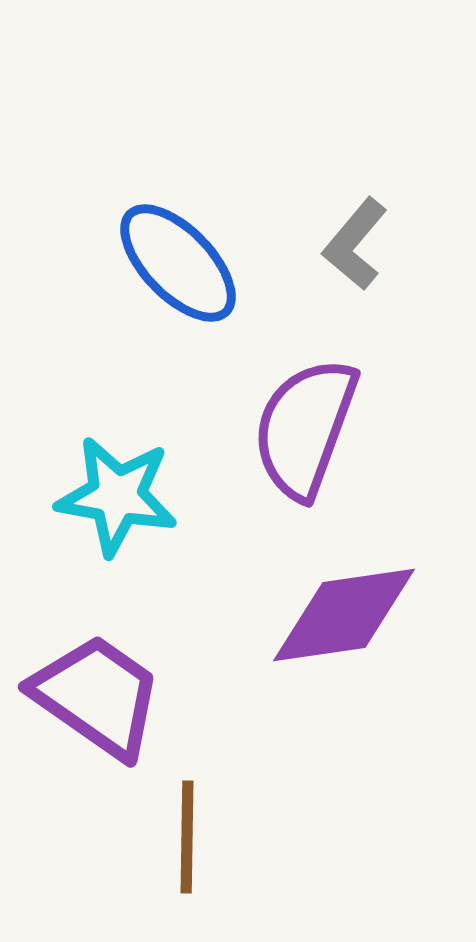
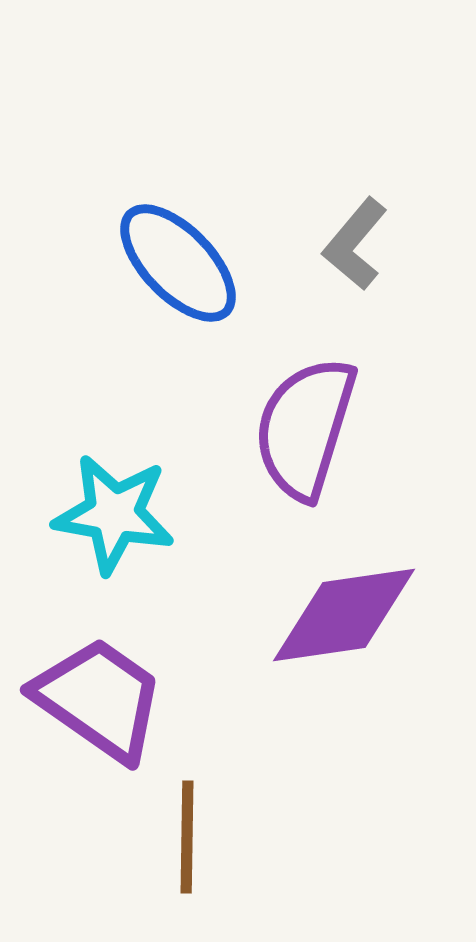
purple semicircle: rotated 3 degrees counterclockwise
cyan star: moved 3 px left, 18 px down
purple trapezoid: moved 2 px right, 3 px down
